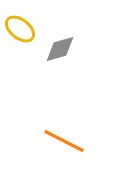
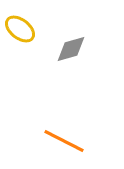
gray diamond: moved 11 px right
